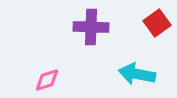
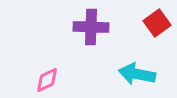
pink diamond: rotated 8 degrees counterclockwise
